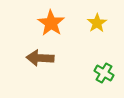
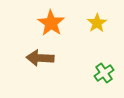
green cross: rotated 24 degrees clockwise
